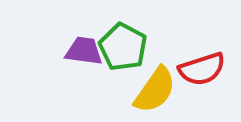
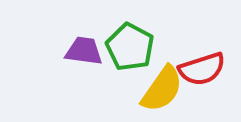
green pentagon: moved 7 px right
yellow semicircle: moved 7 px right, 1 px up
